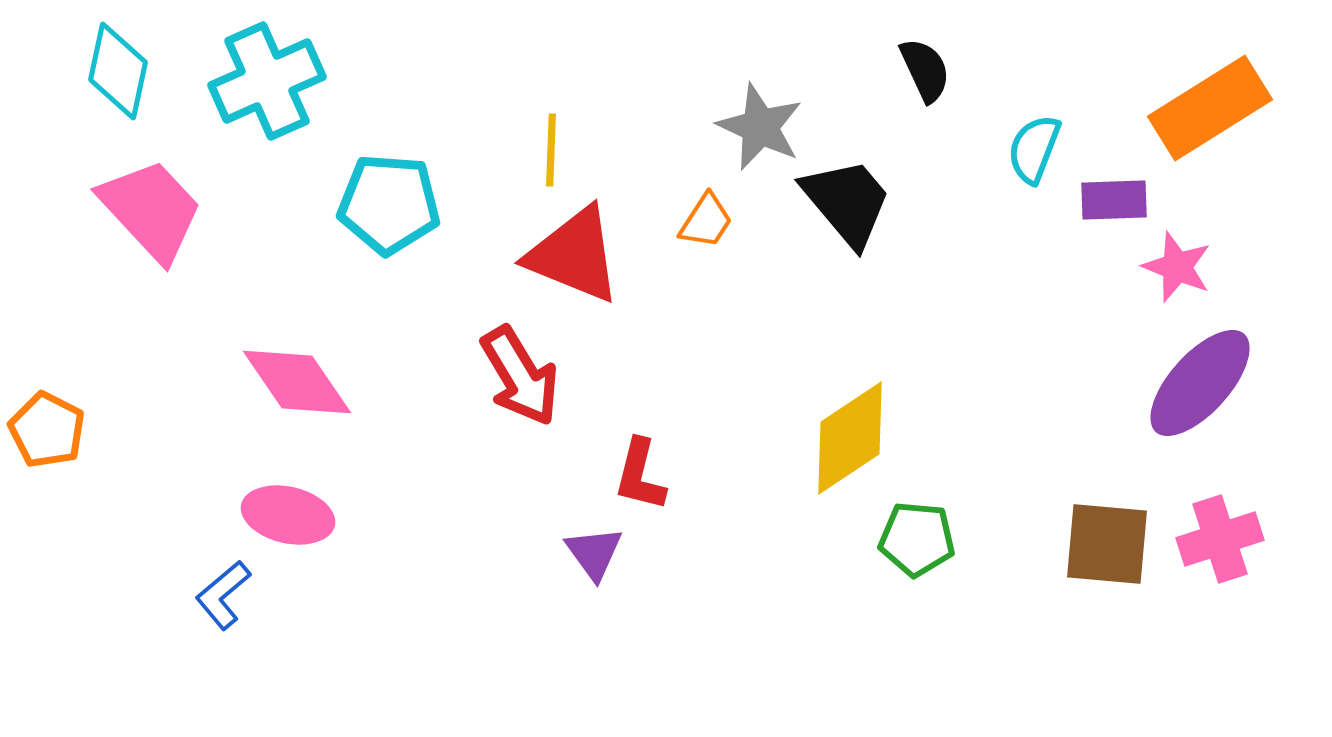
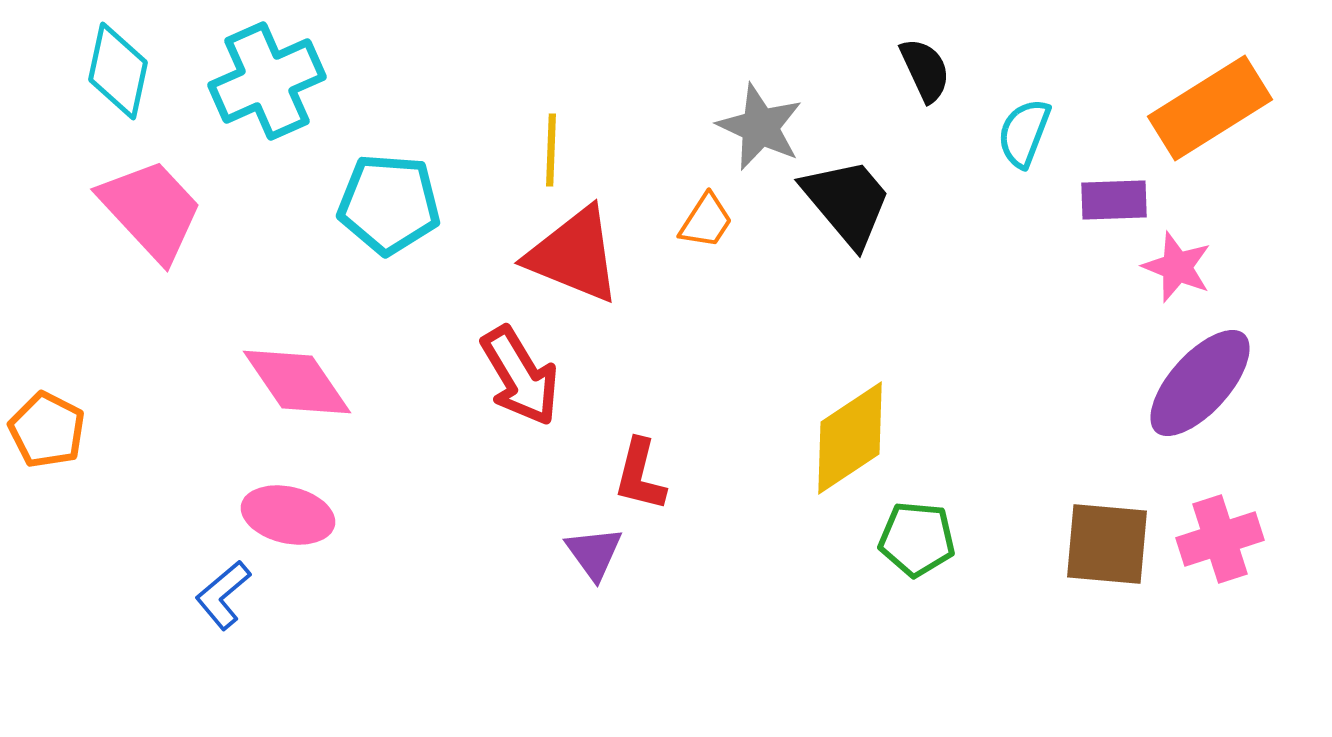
cyan semicircle: moved 10 px left, 16 px up
